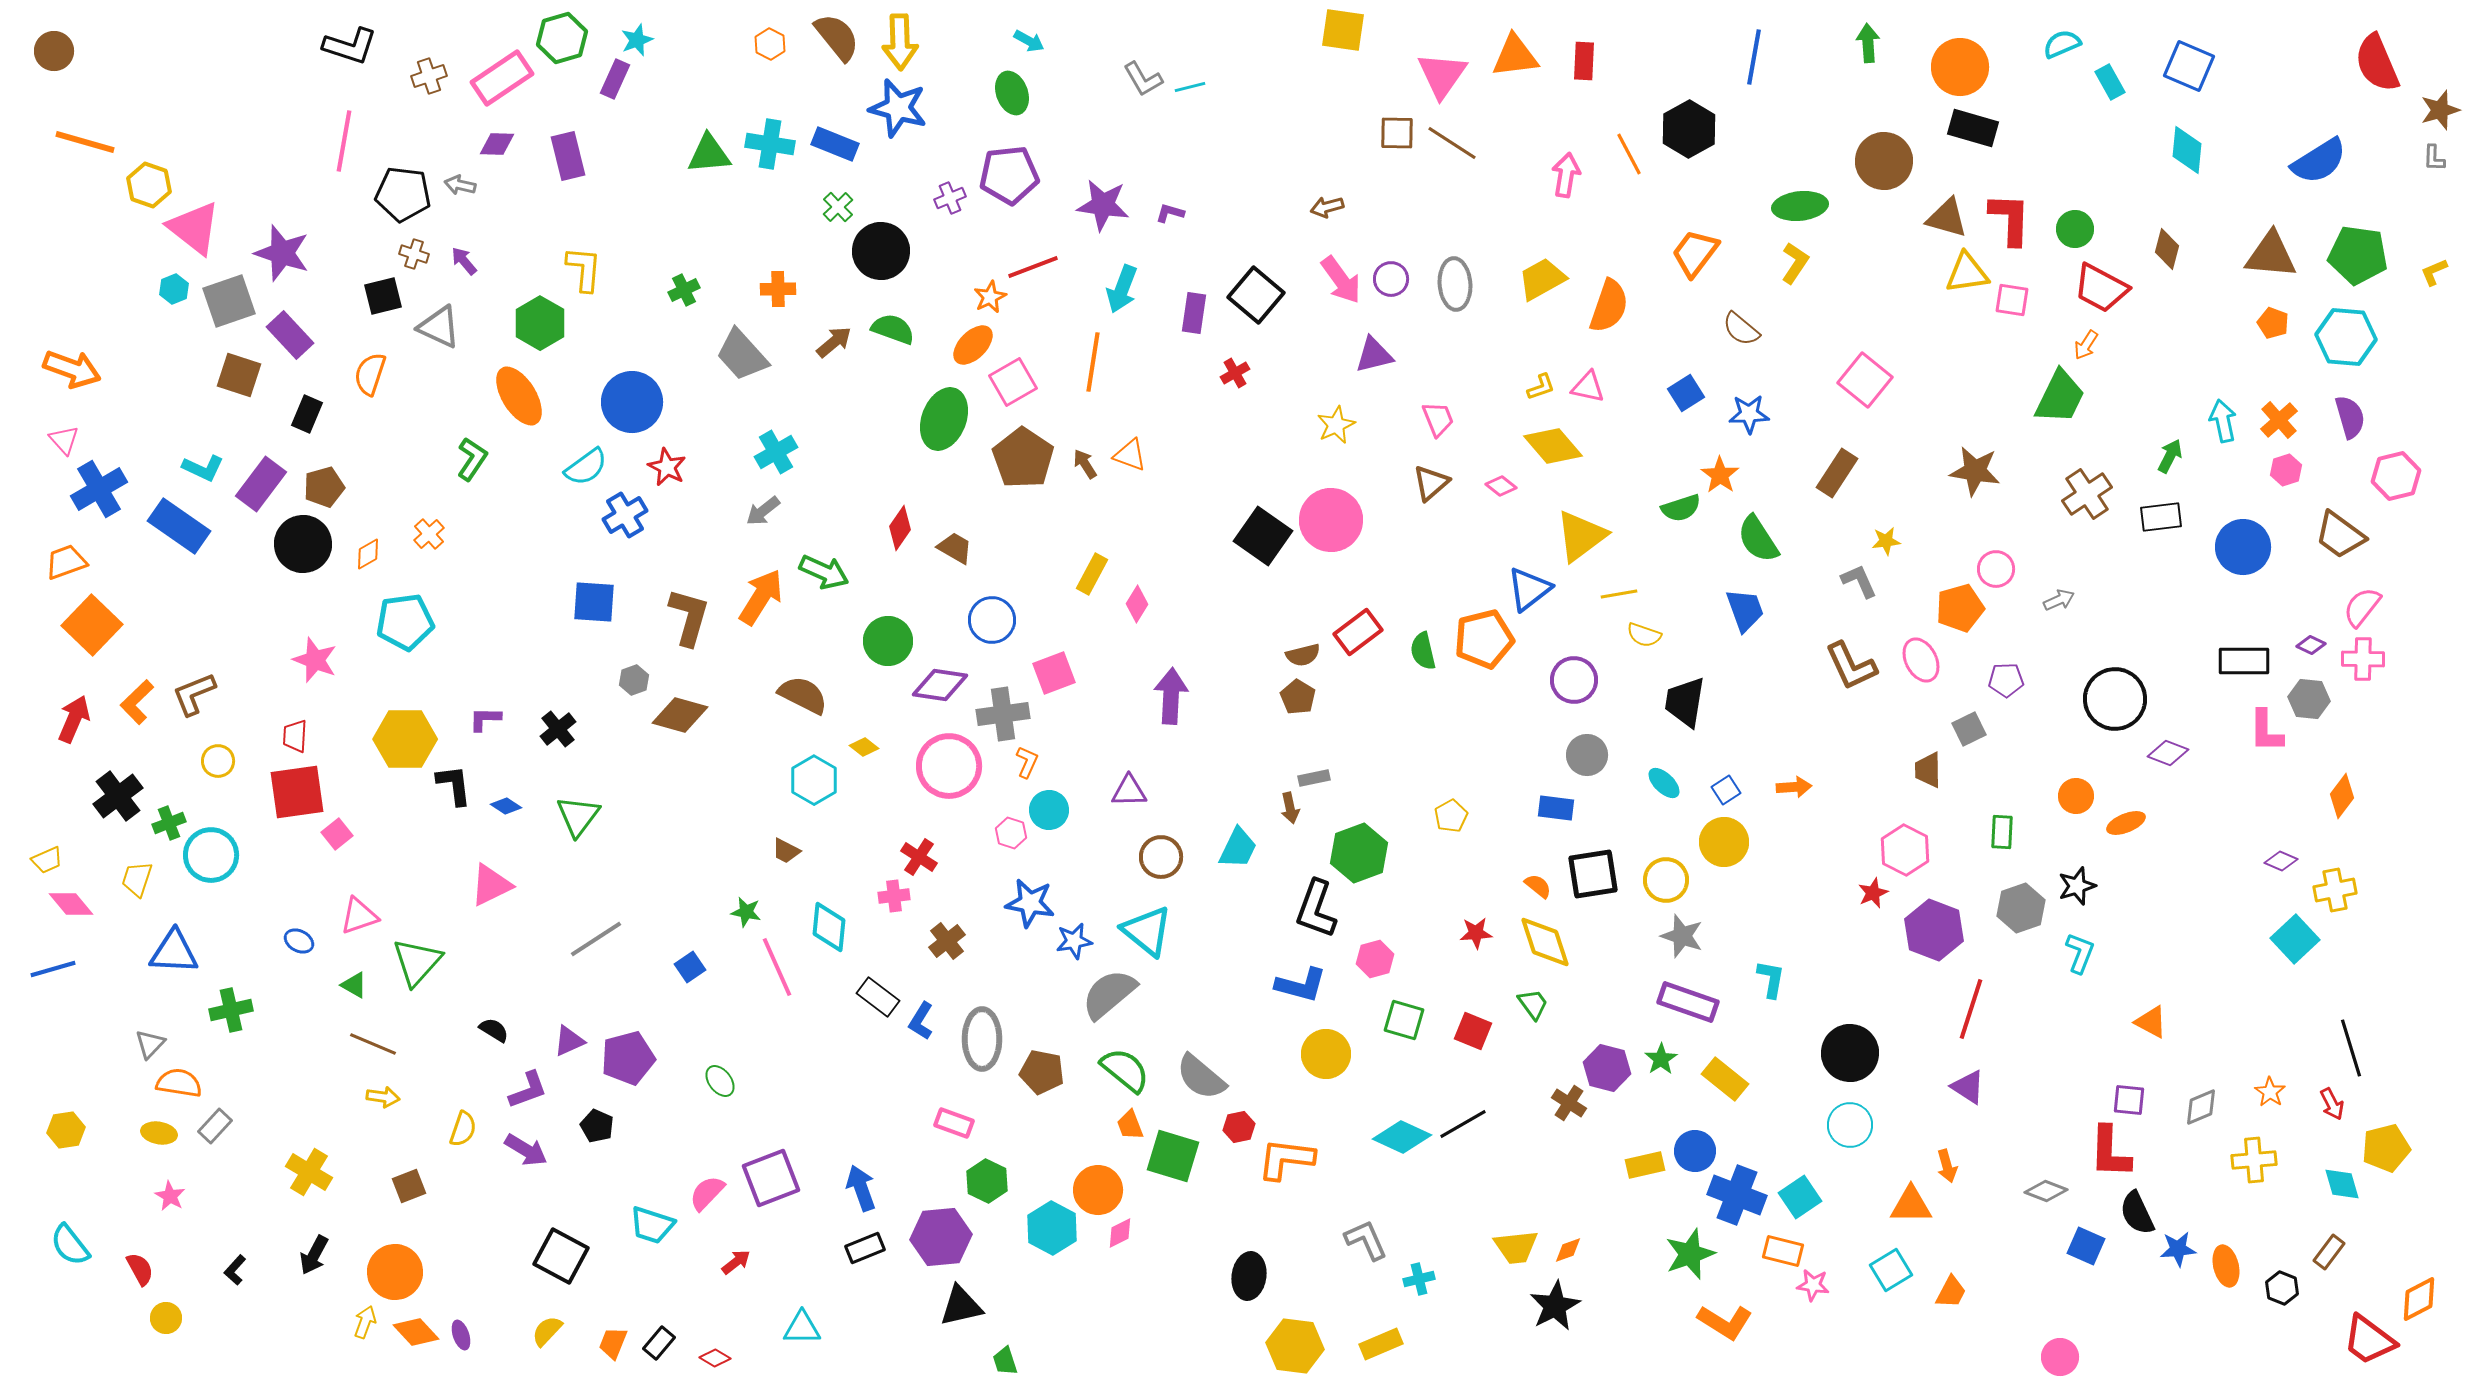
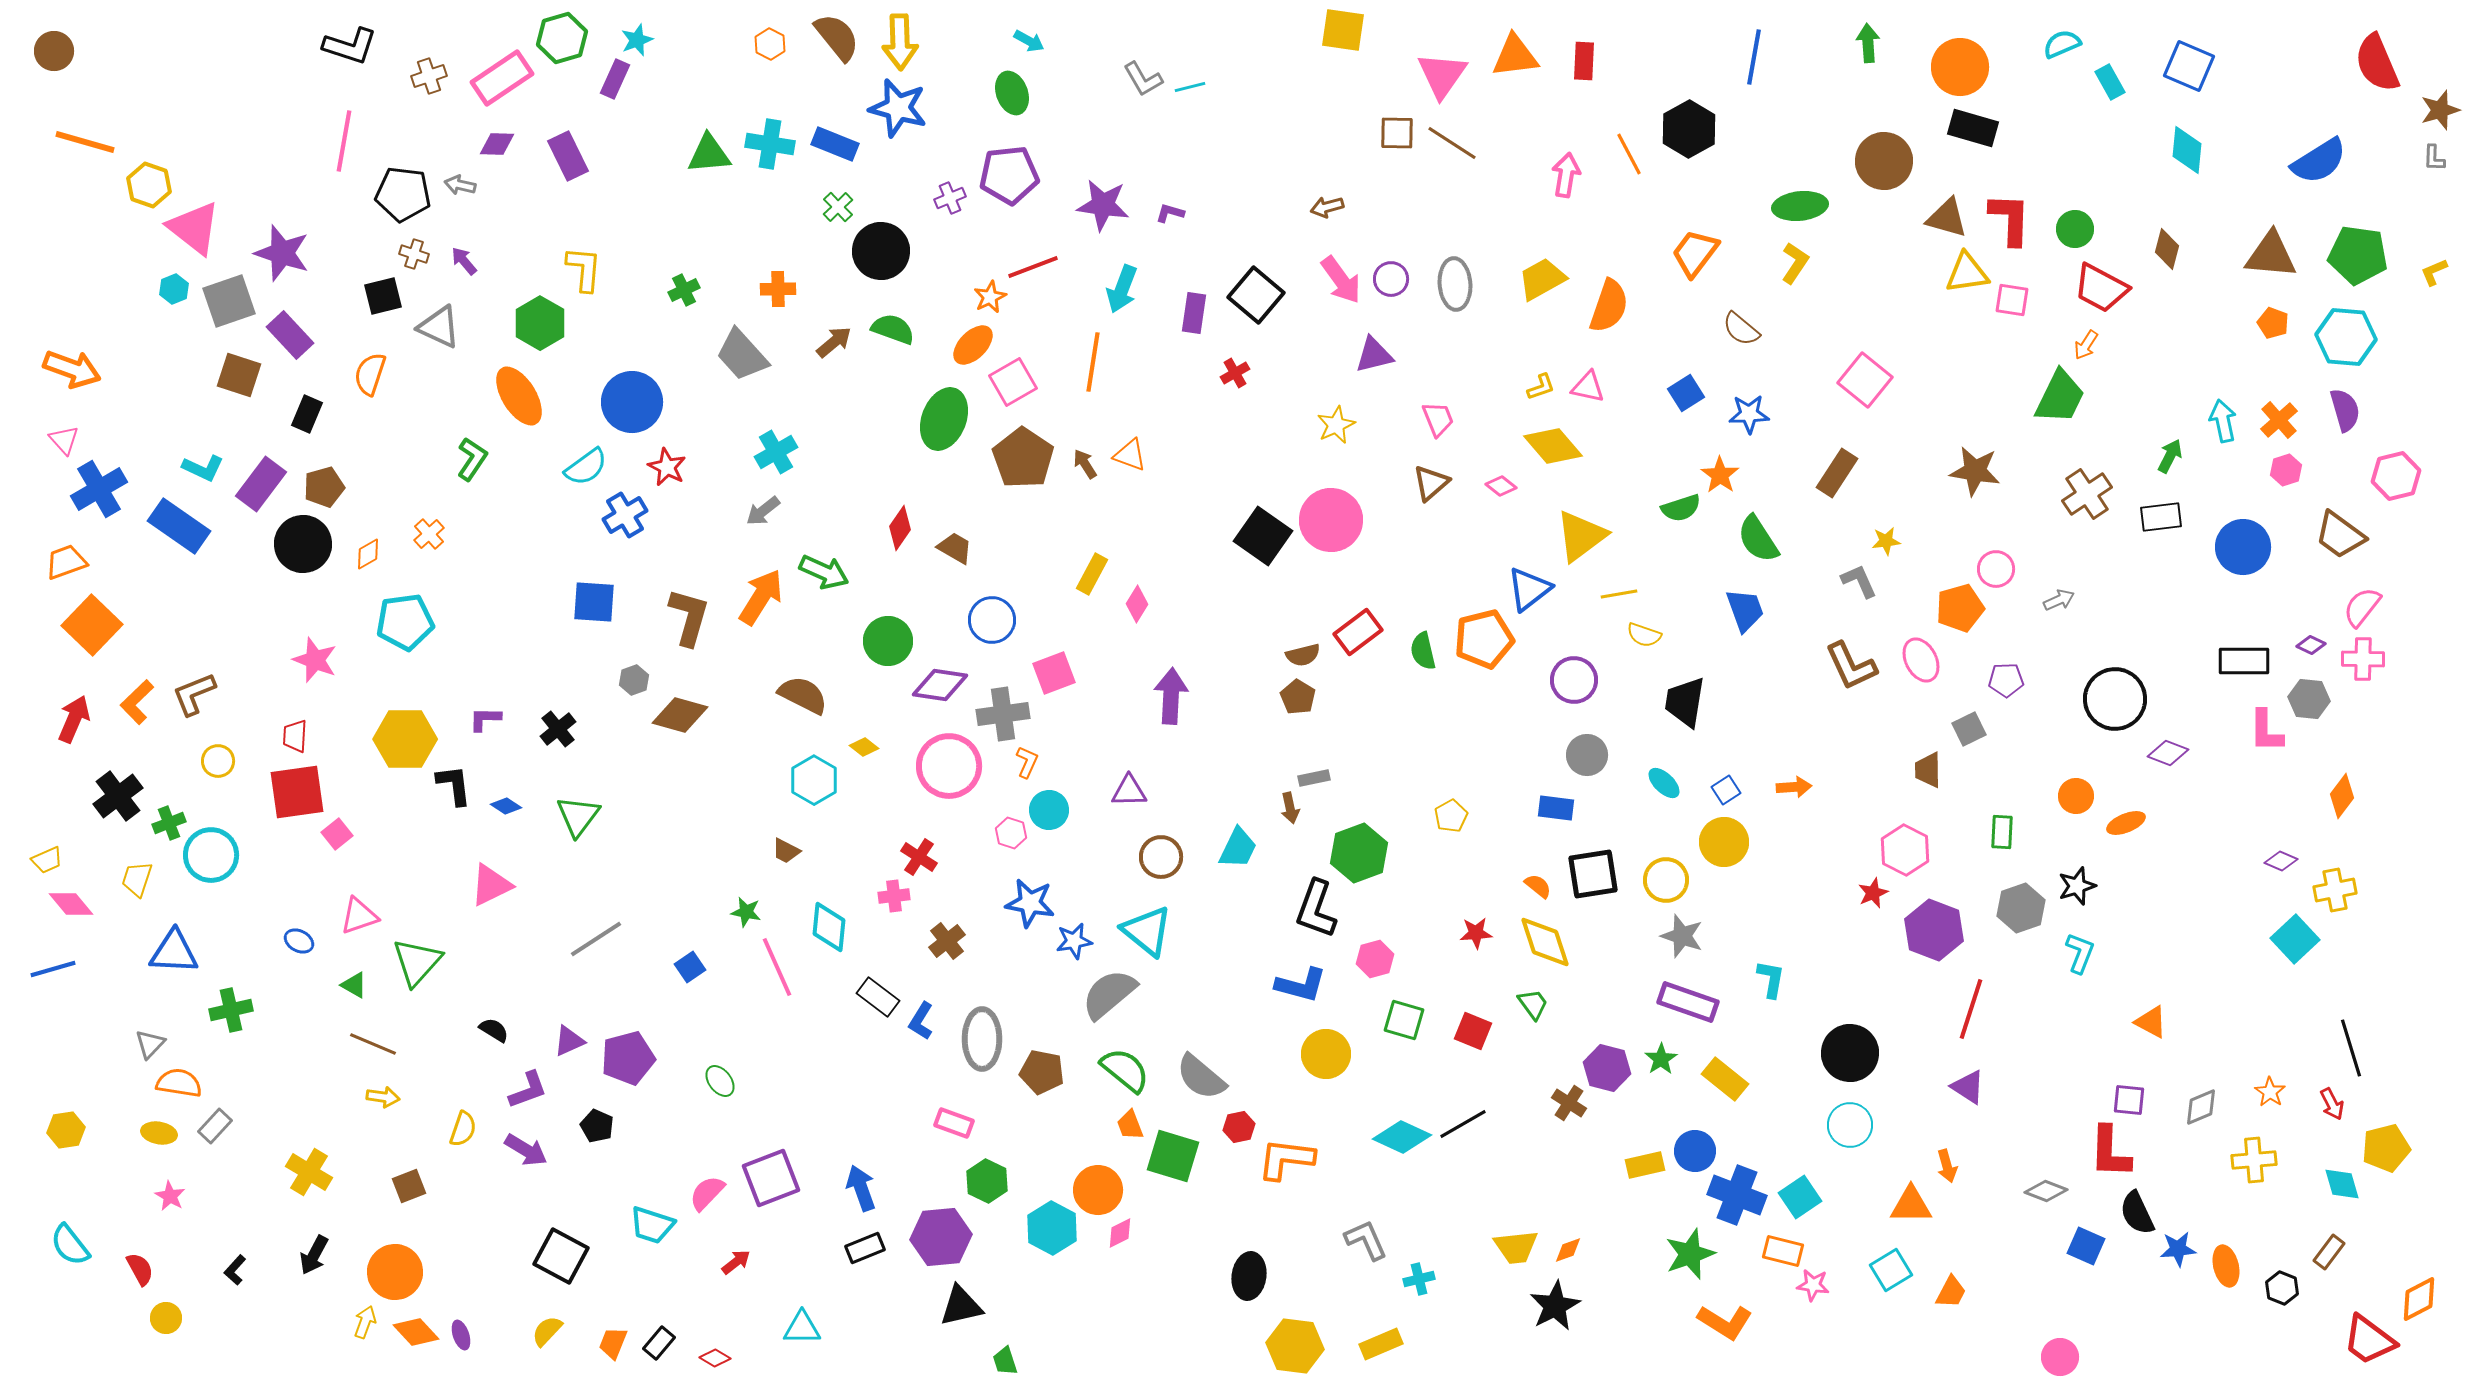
purple rectangle at (568, 156): rotated 12 degrees counterclockwise
purple semicircle at (2350, 417): moved 5 px left, 7 px up
